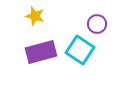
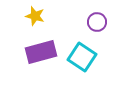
purple circle: moved 2 px up
cyan square: moved 2 px right, 7 px down
